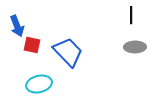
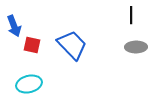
blue arrow: moved 3 px left
gray ellipse: moved 1 px right
blue trapezoid: moved 4 px right, 7 px up
cyan ellipse: moved 10 px left
